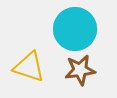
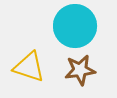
cyan circle: moved 3 px up
